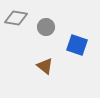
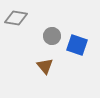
gray circle: moved 6 px right, 9 px down
brown triangle: rotated 12 degrees clockwise
